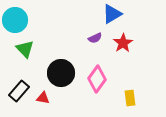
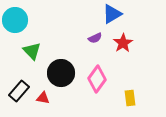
green triangle: moved 7 px right, 2 px down
